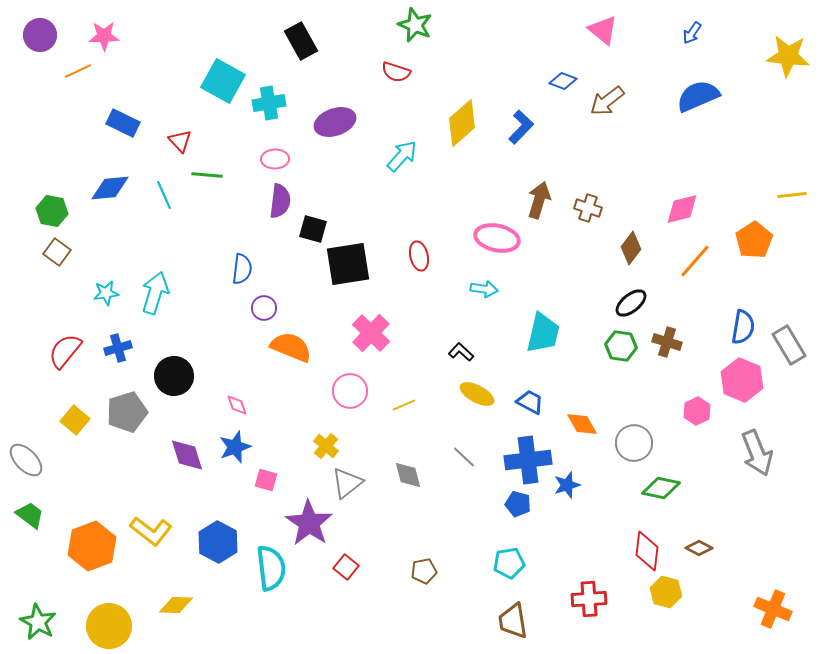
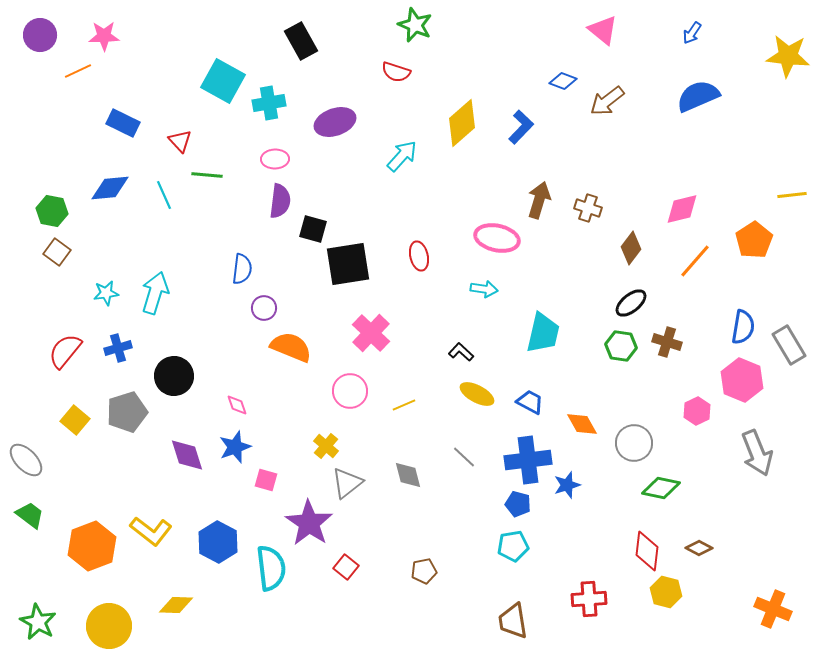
cyan pentagon at (509, 563): moved 4 px right, 17 px up
